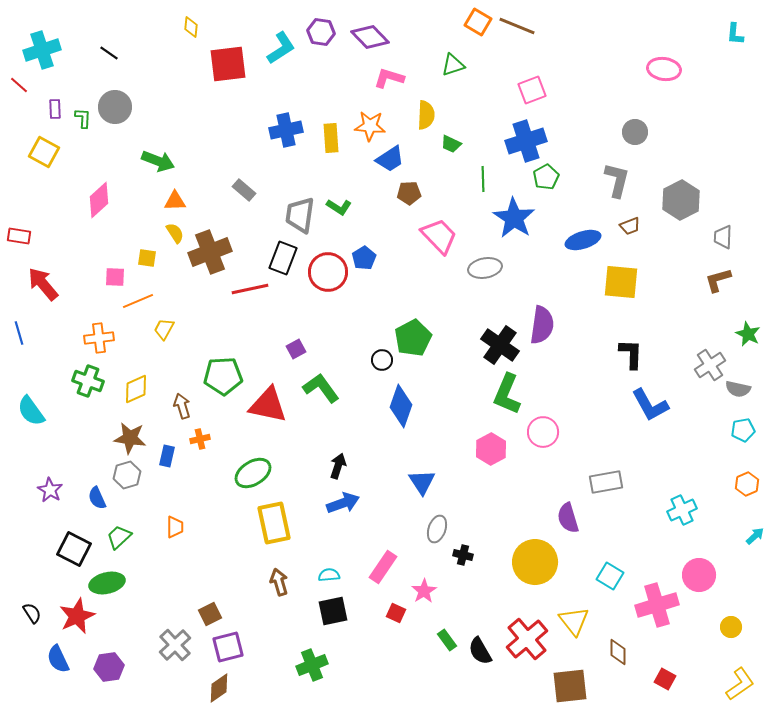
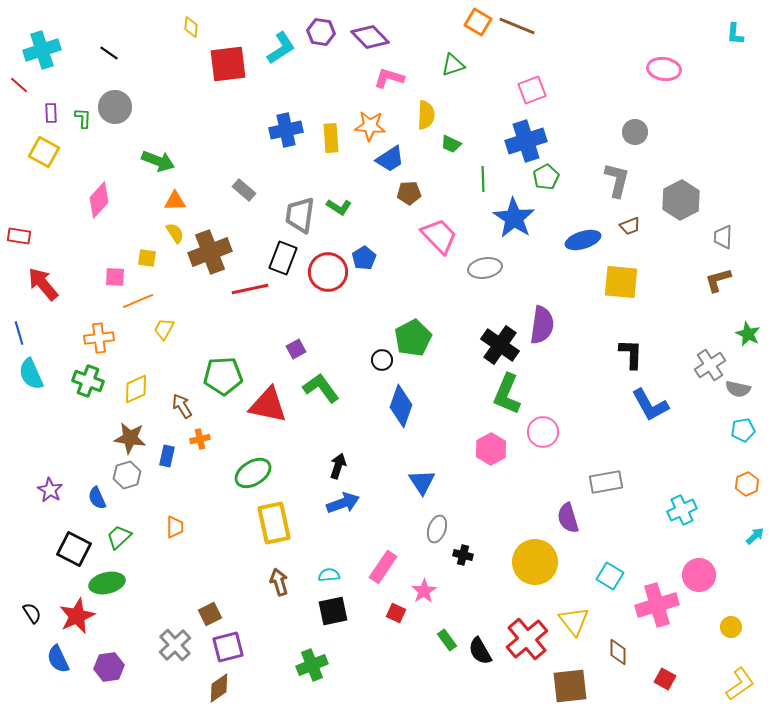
purple rectangle at (55, 109): moved 4 px left, 4 px down
pink diamond at (99, 200): rotated 6 degrees counterclockwise
brown arrow at (182, 406): rotated 15 degrees counterclockwise
cyan semicircle at (31, 411): moved 37 px up; rotated 12 degrees clockwise
